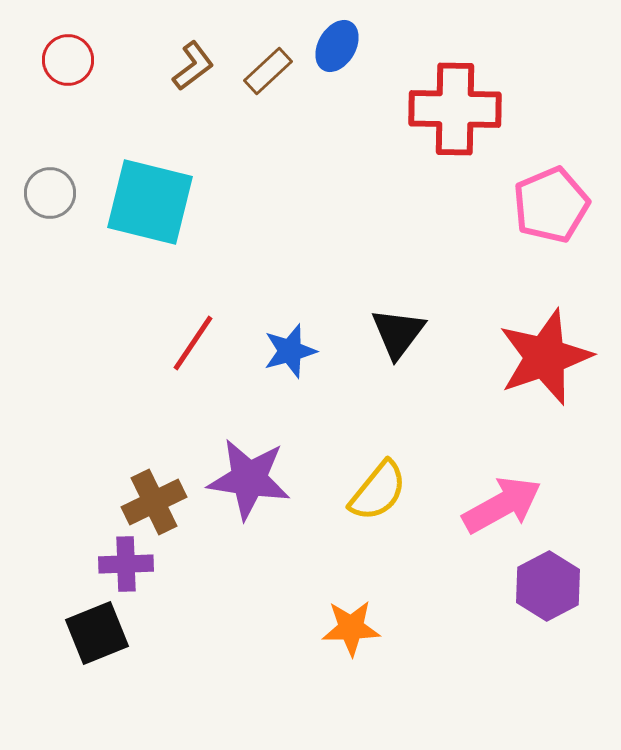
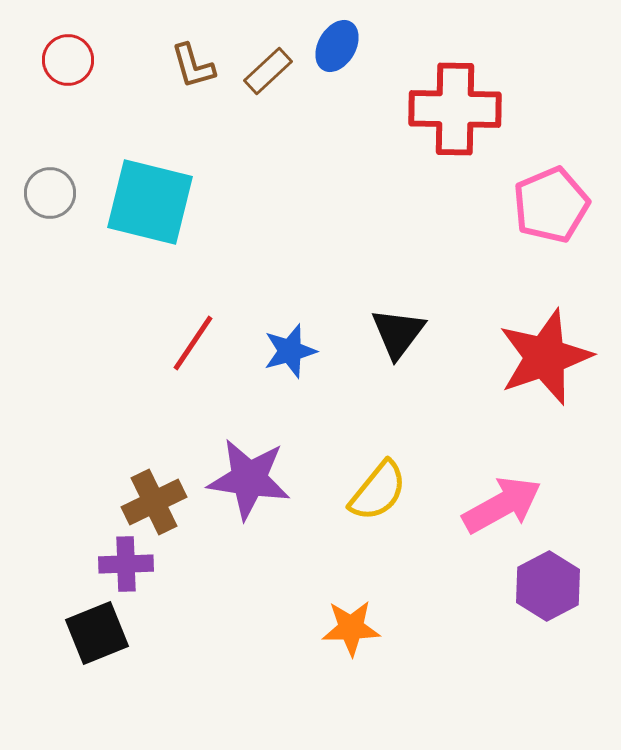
brown L-shape: rotated 111 degrees clockwise
